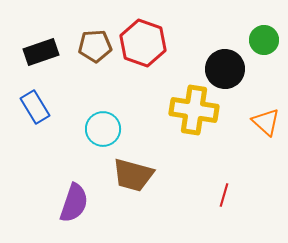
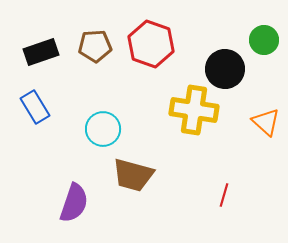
red hexagon: moved 8 px right, 1 px down
